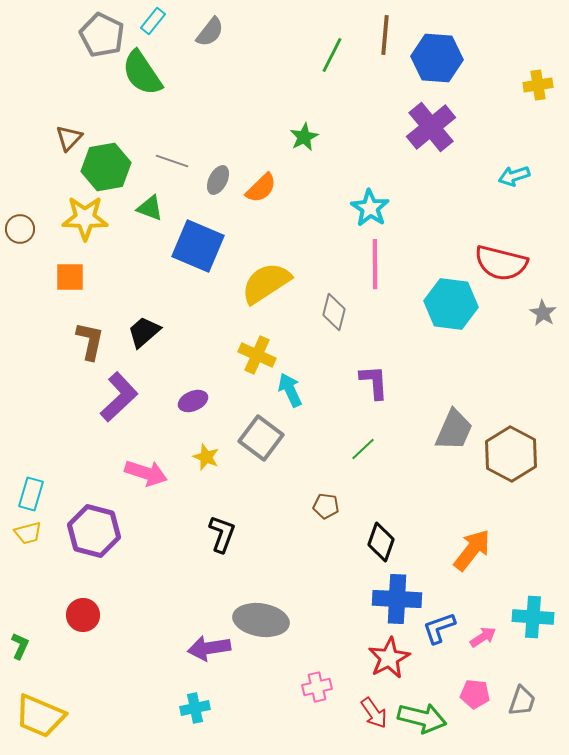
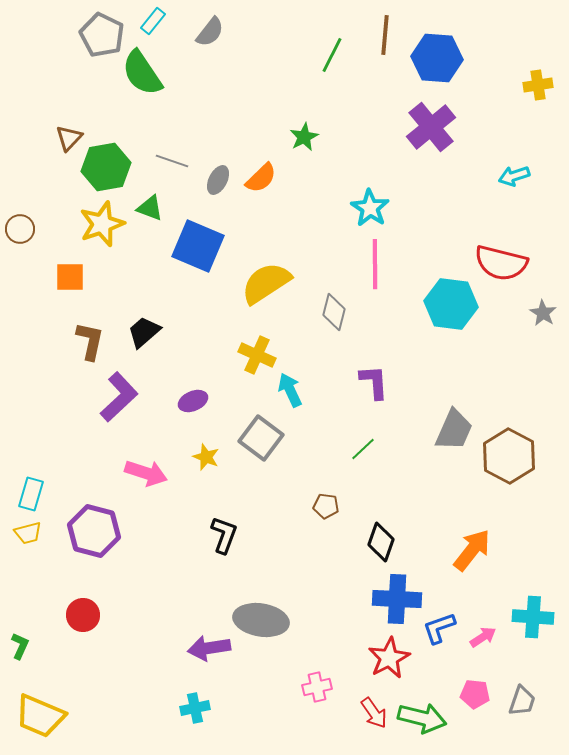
orange semicircle at (261, 188): moved 10 px up
yellow star at (85, 218): moved 17 px right, 6 px down; rotated 21 degrees counterclockwise
brown hexagon at (511, 454): moved 2 px left, 2 px down
black L-shape at (222, 534): moved 2 px right, 1 px down
